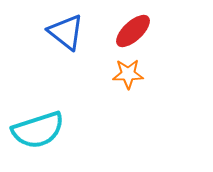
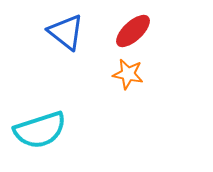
orange star: rotated 12 degrees clockwise
cyan semicircle: moved 2 px right
